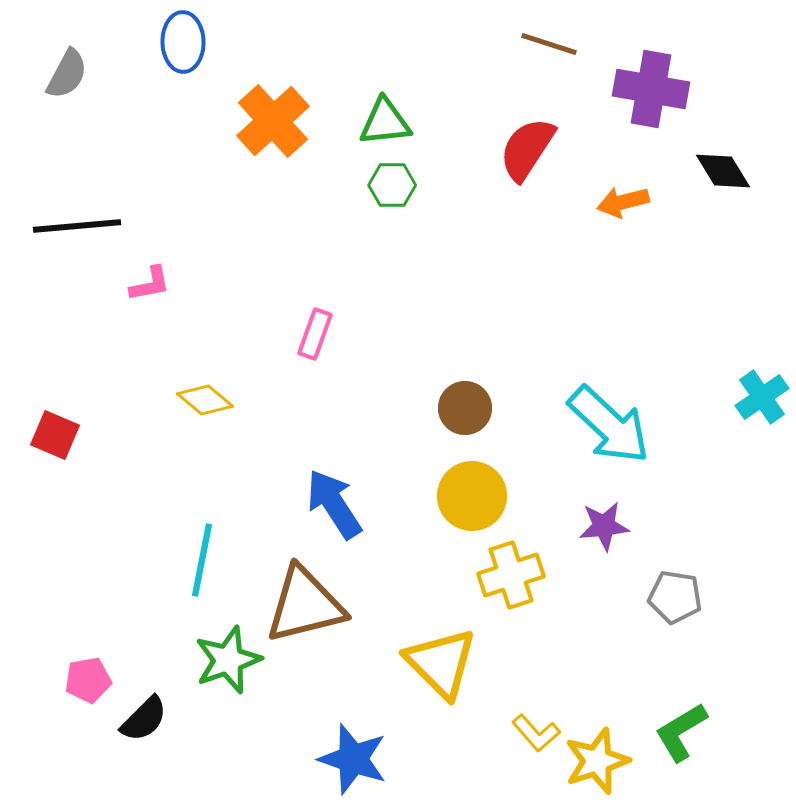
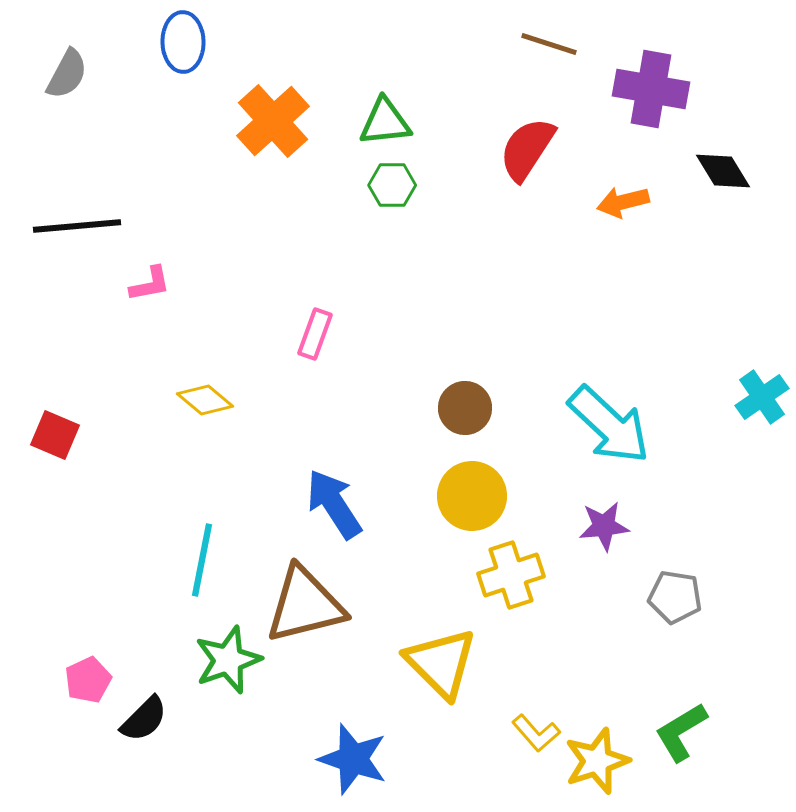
pink pentagon: rotated 15 degrees counterclockwise
